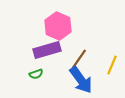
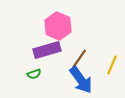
green semicircle: moved 2 px left
